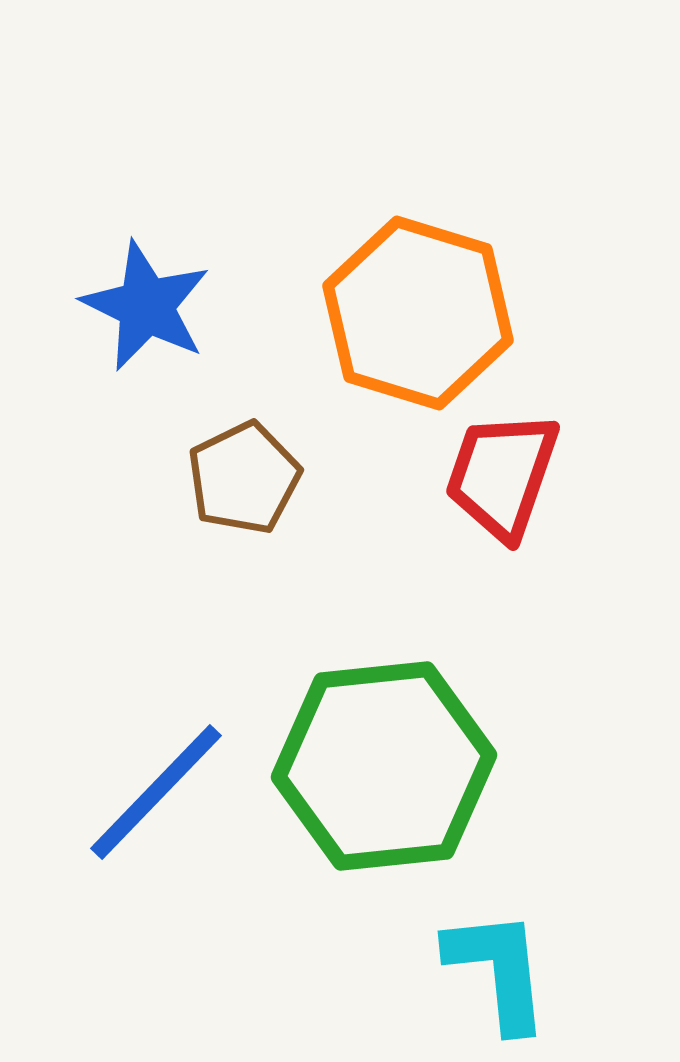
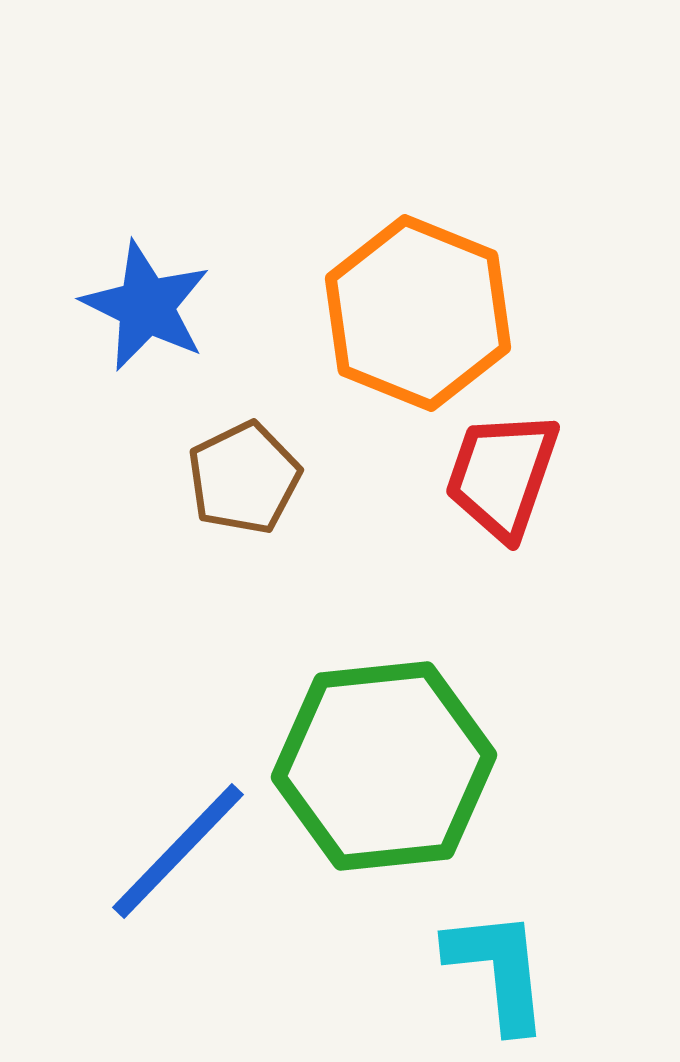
orange hexagon: rotated 5 degrees clockwise
blue line: moved 22 px right, 59 px down
